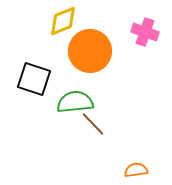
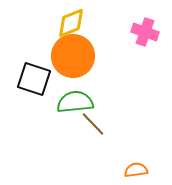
yellow diamond: moved 8 px right, 2 px down
orange circle: moved 17 px left, 5 px down
